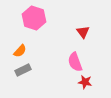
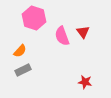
pink semicircle: moved 13 px left, 26 px up
